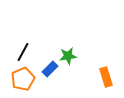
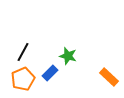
green star: rotated 24 degrees clockwise
blue rectangle: moved 4 px down
orange rectangle: moved 3 px right; rotated 30 degrees counterclockwise
